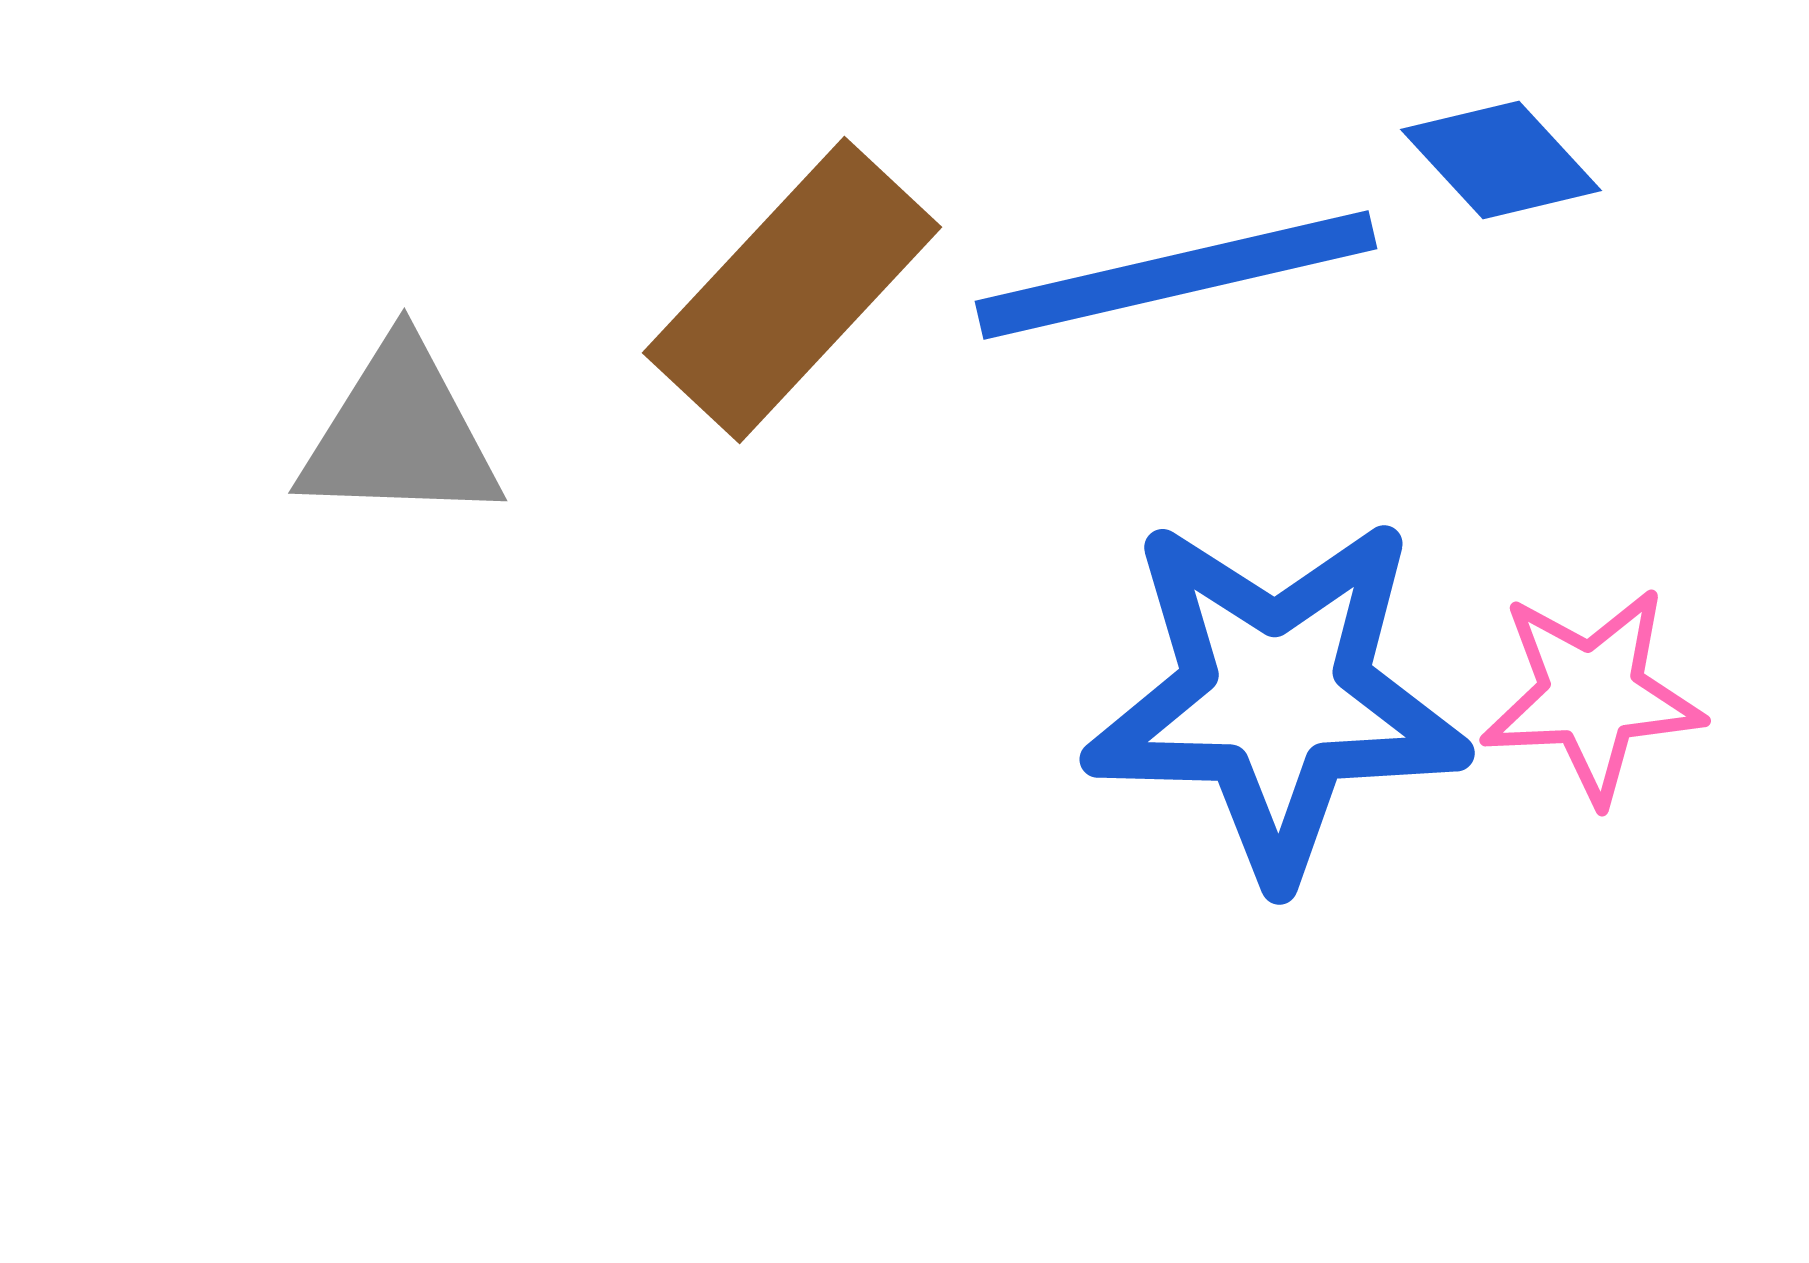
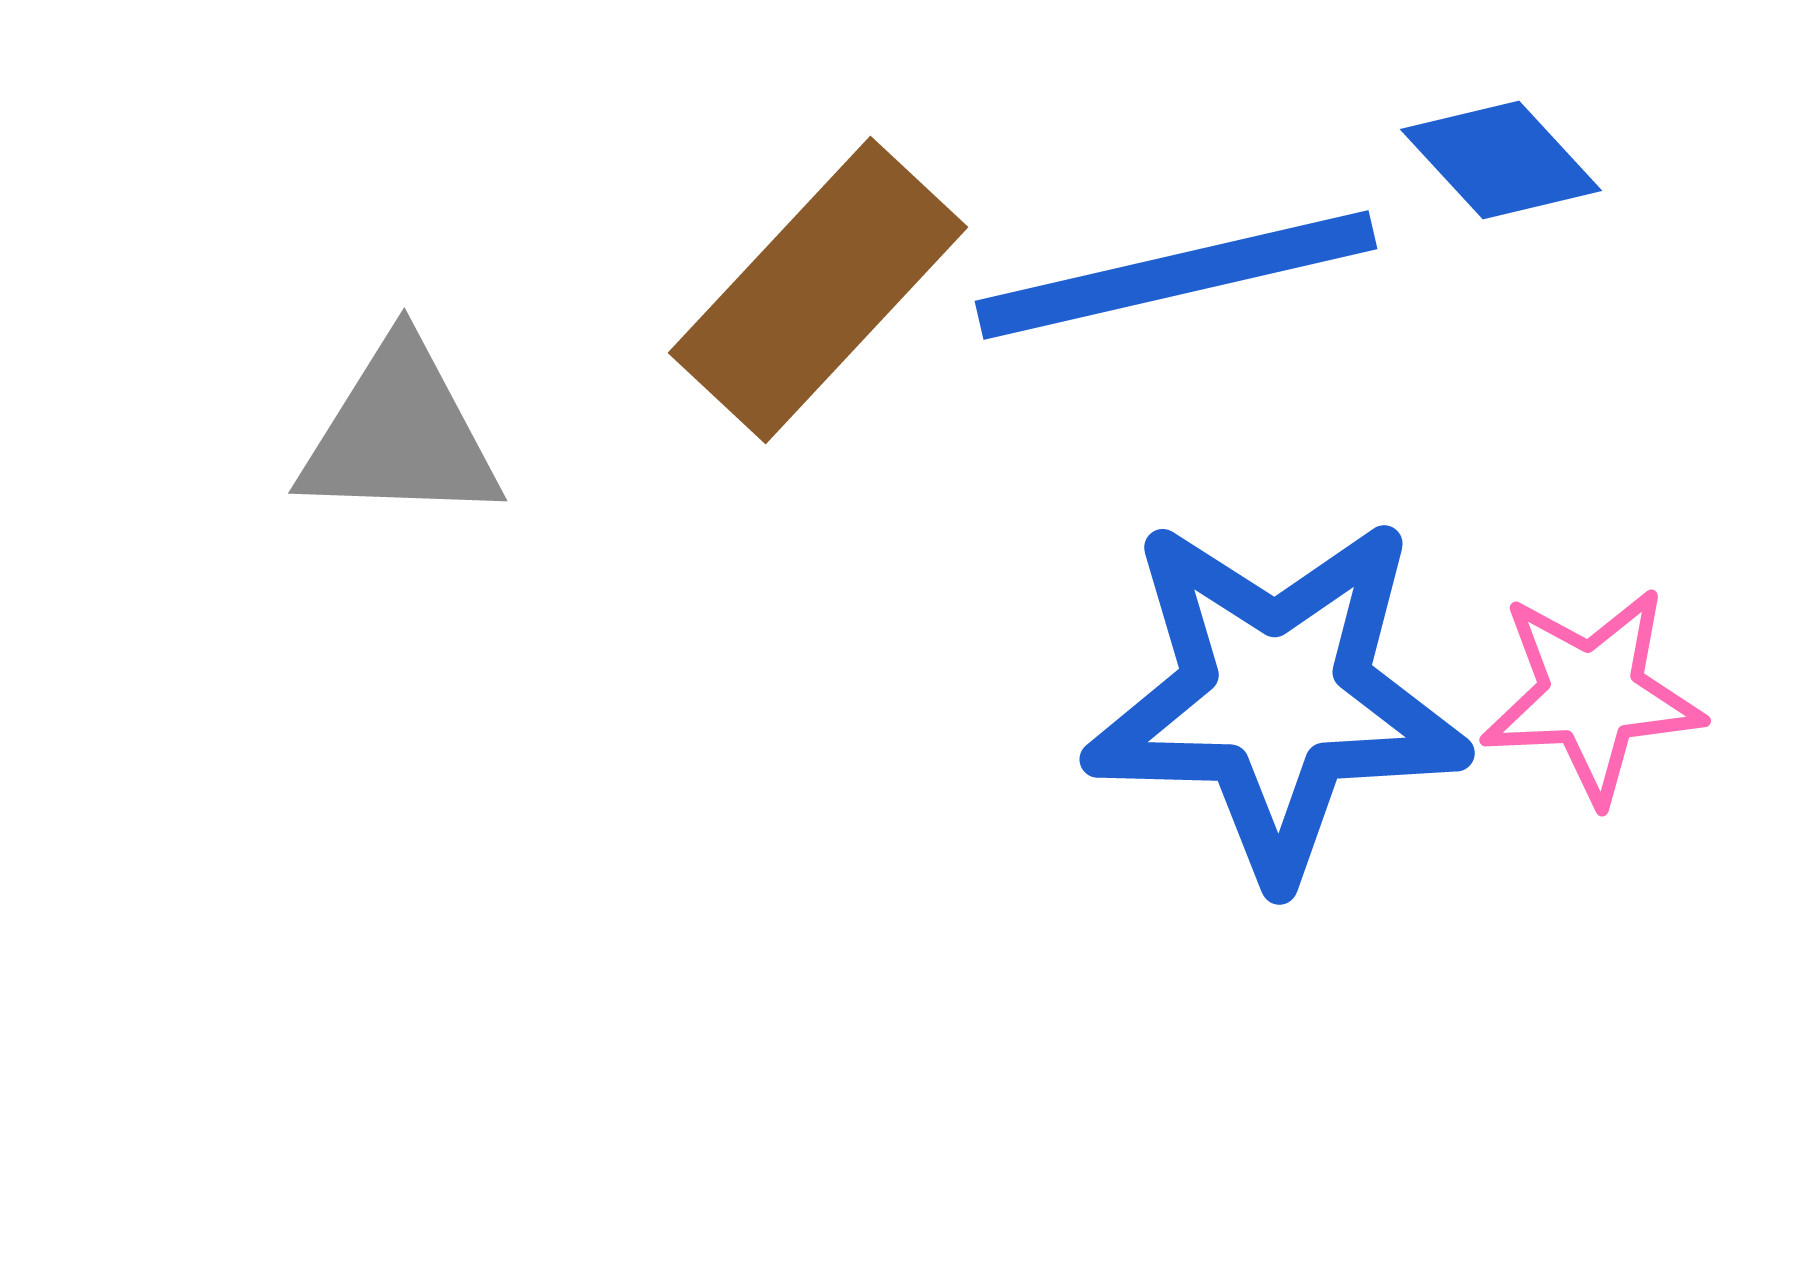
brown rectangle: moved 26 px right
